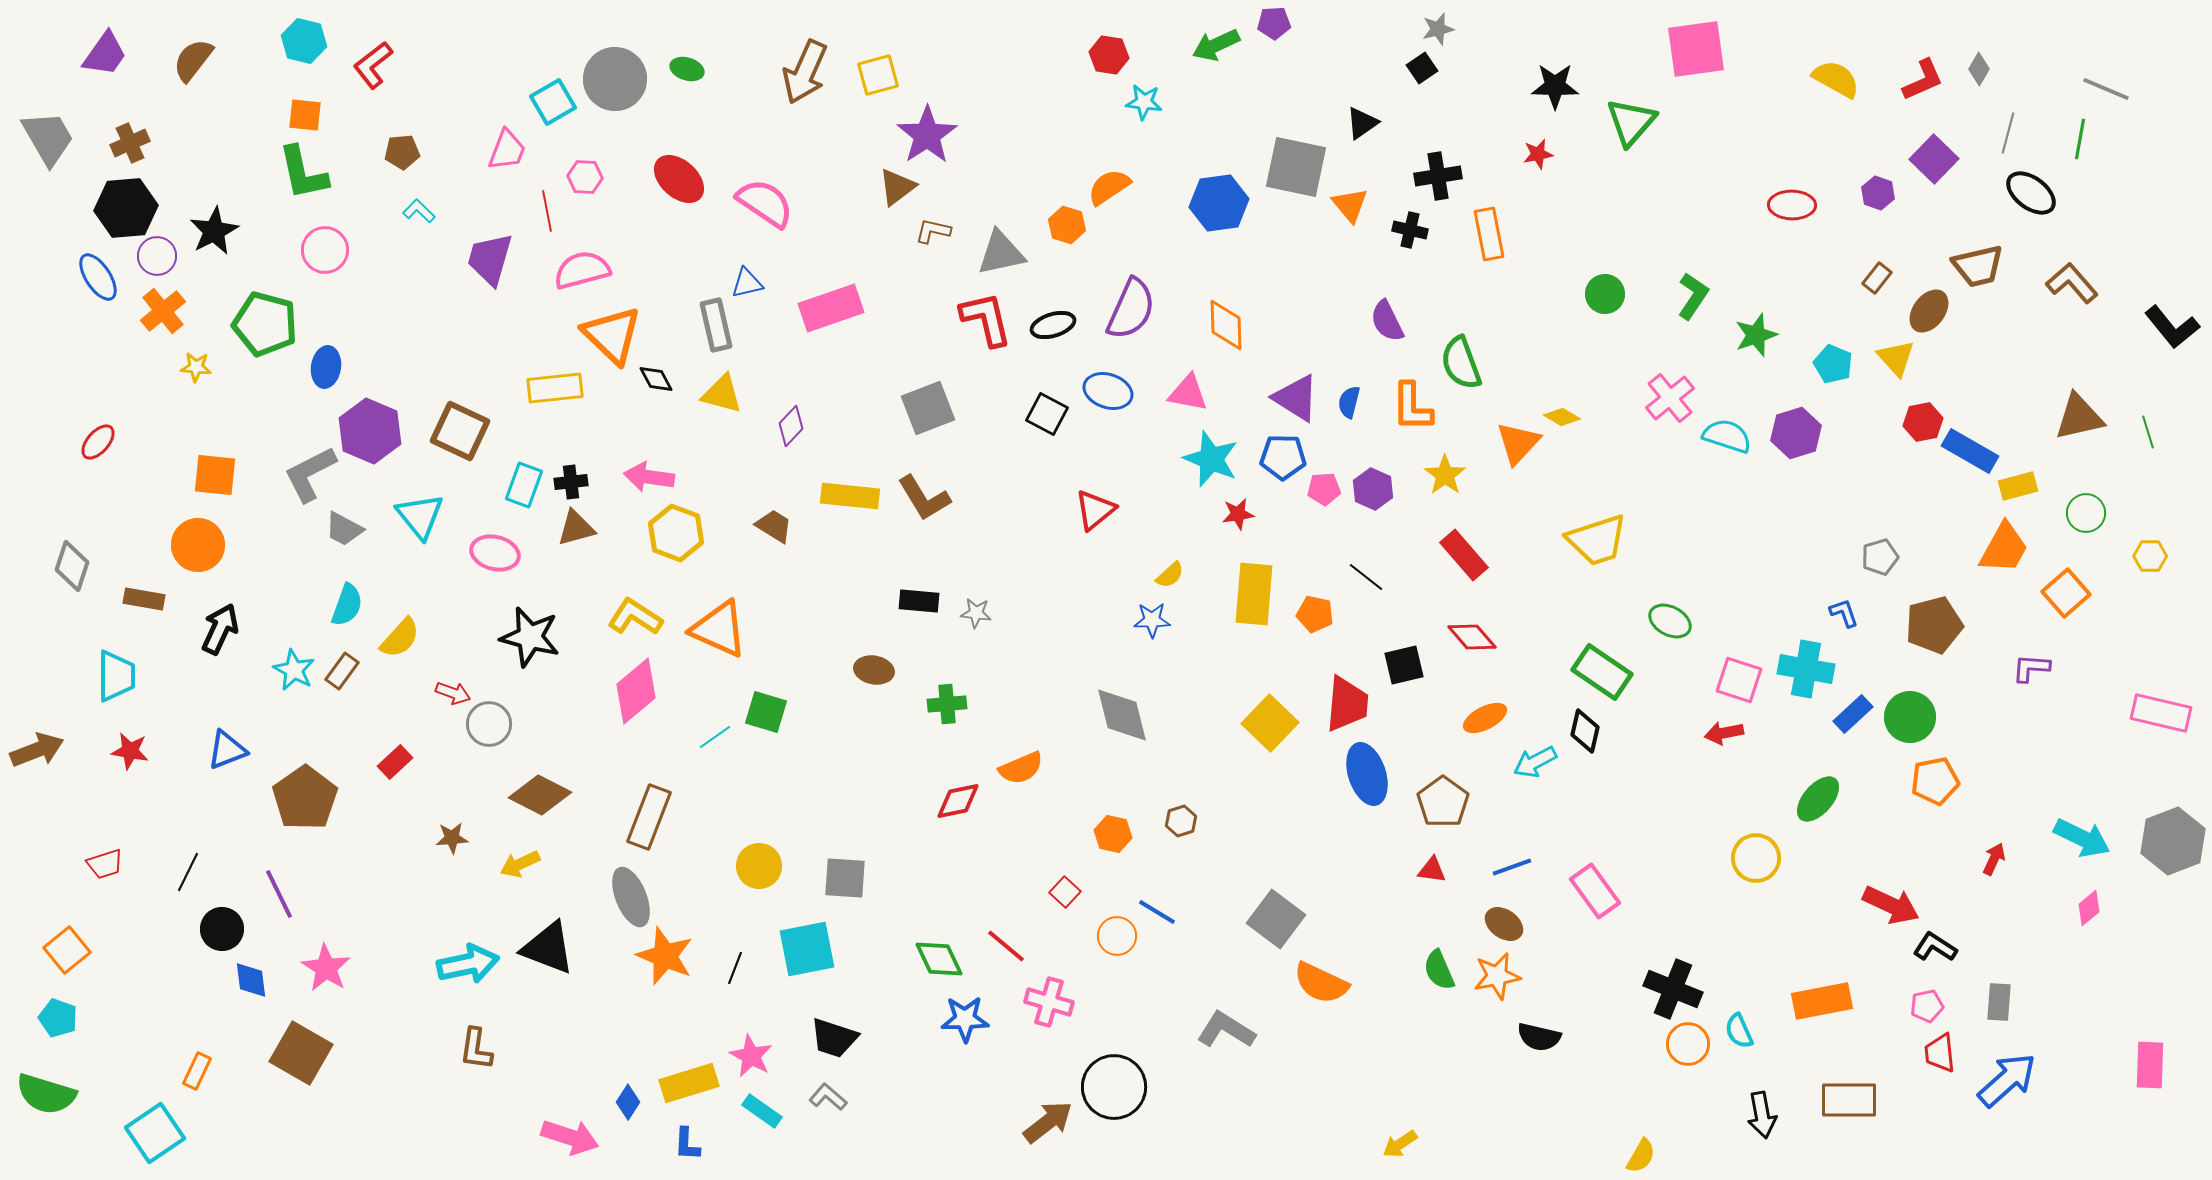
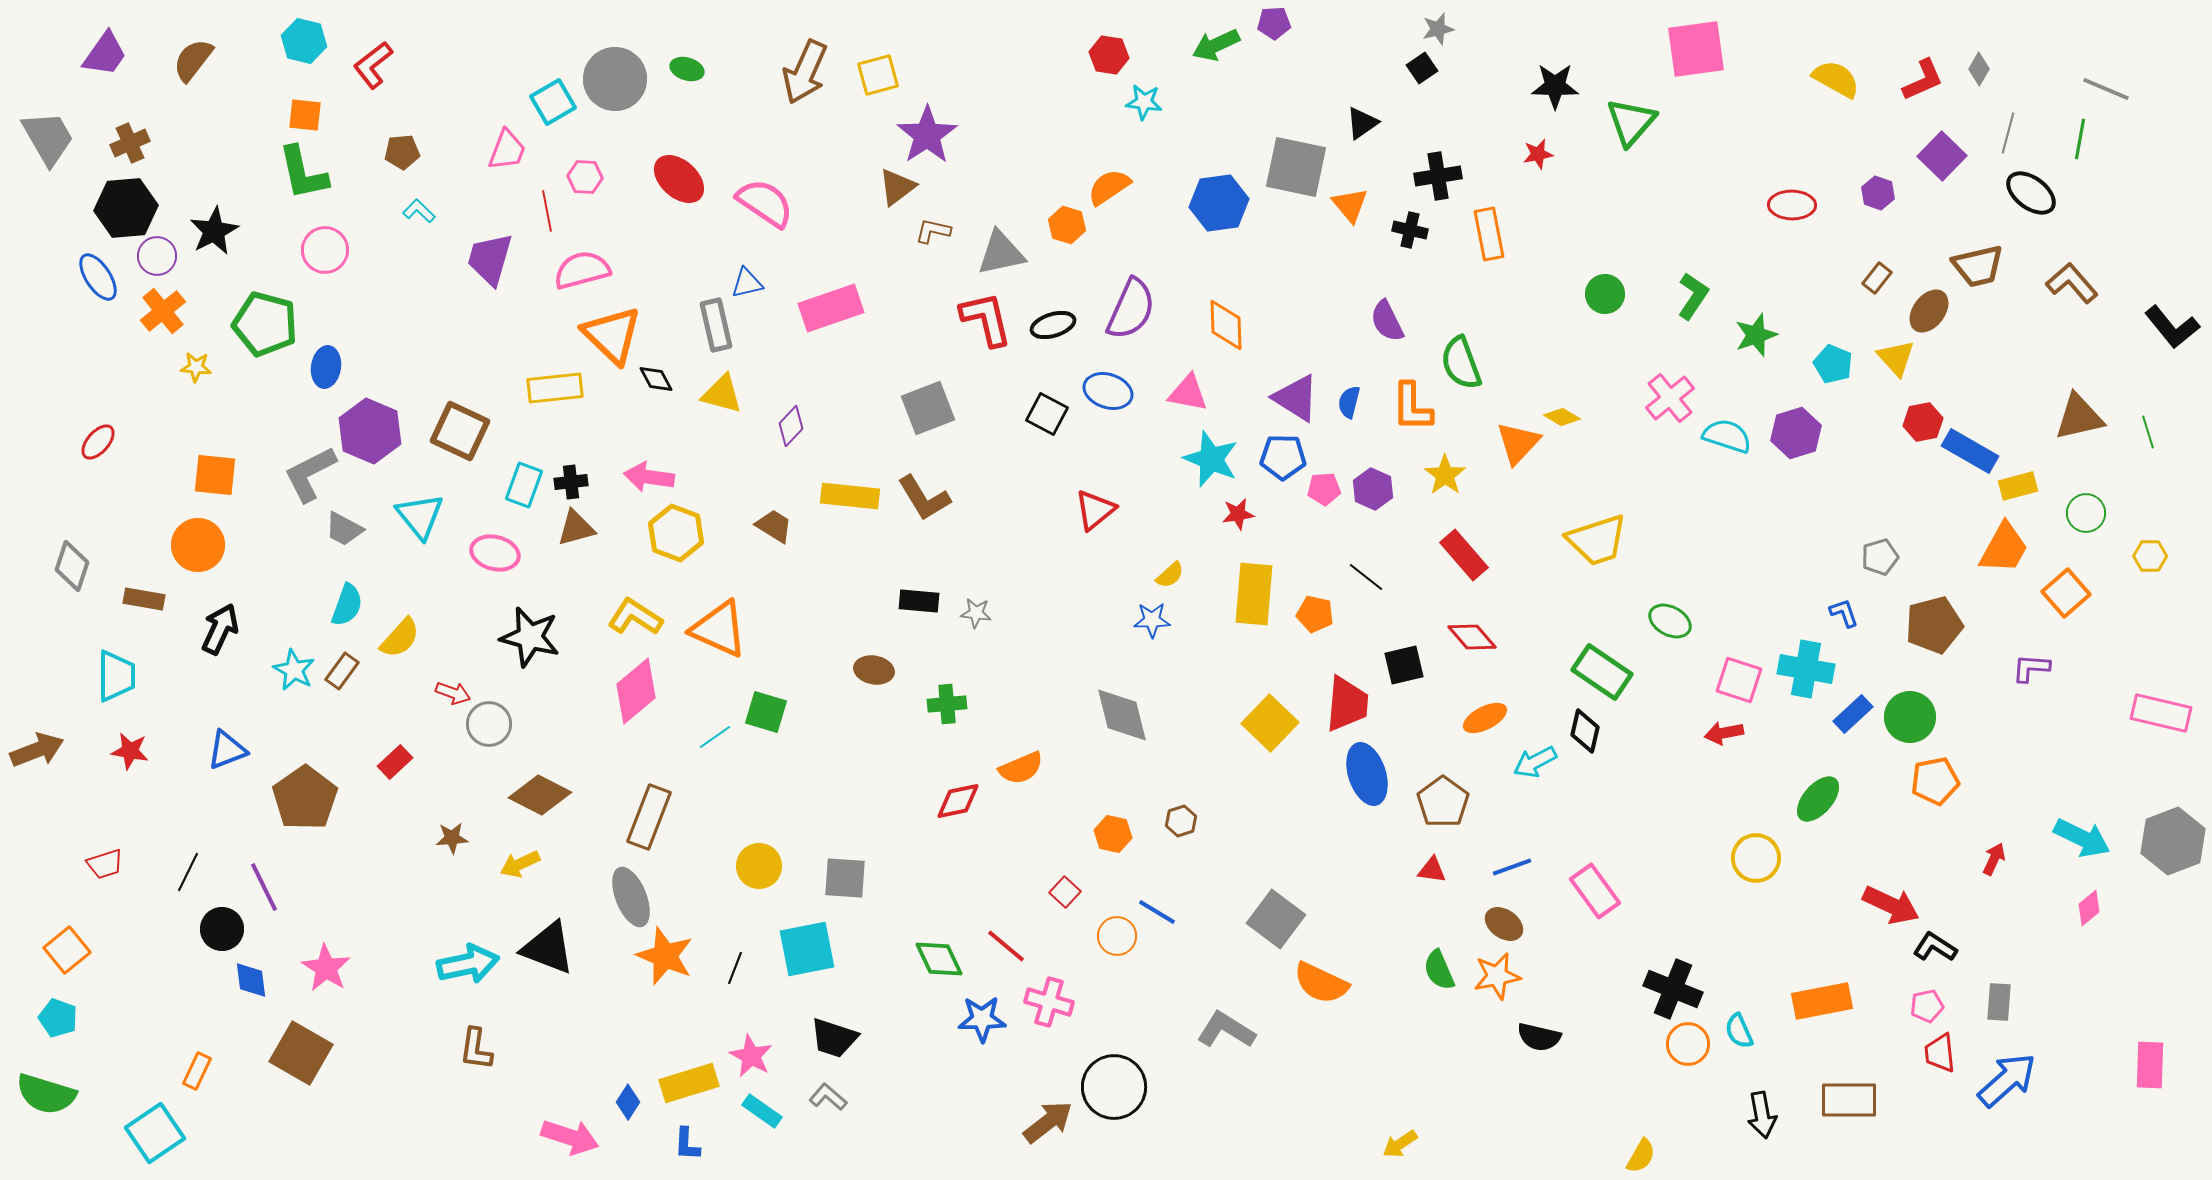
purple square at (1934, 159): moved 8 px right, 3 px up
purple line at (279, 894): moved 15 px left, 7 px up
blue star at (965, 1019): moved 17 px right
